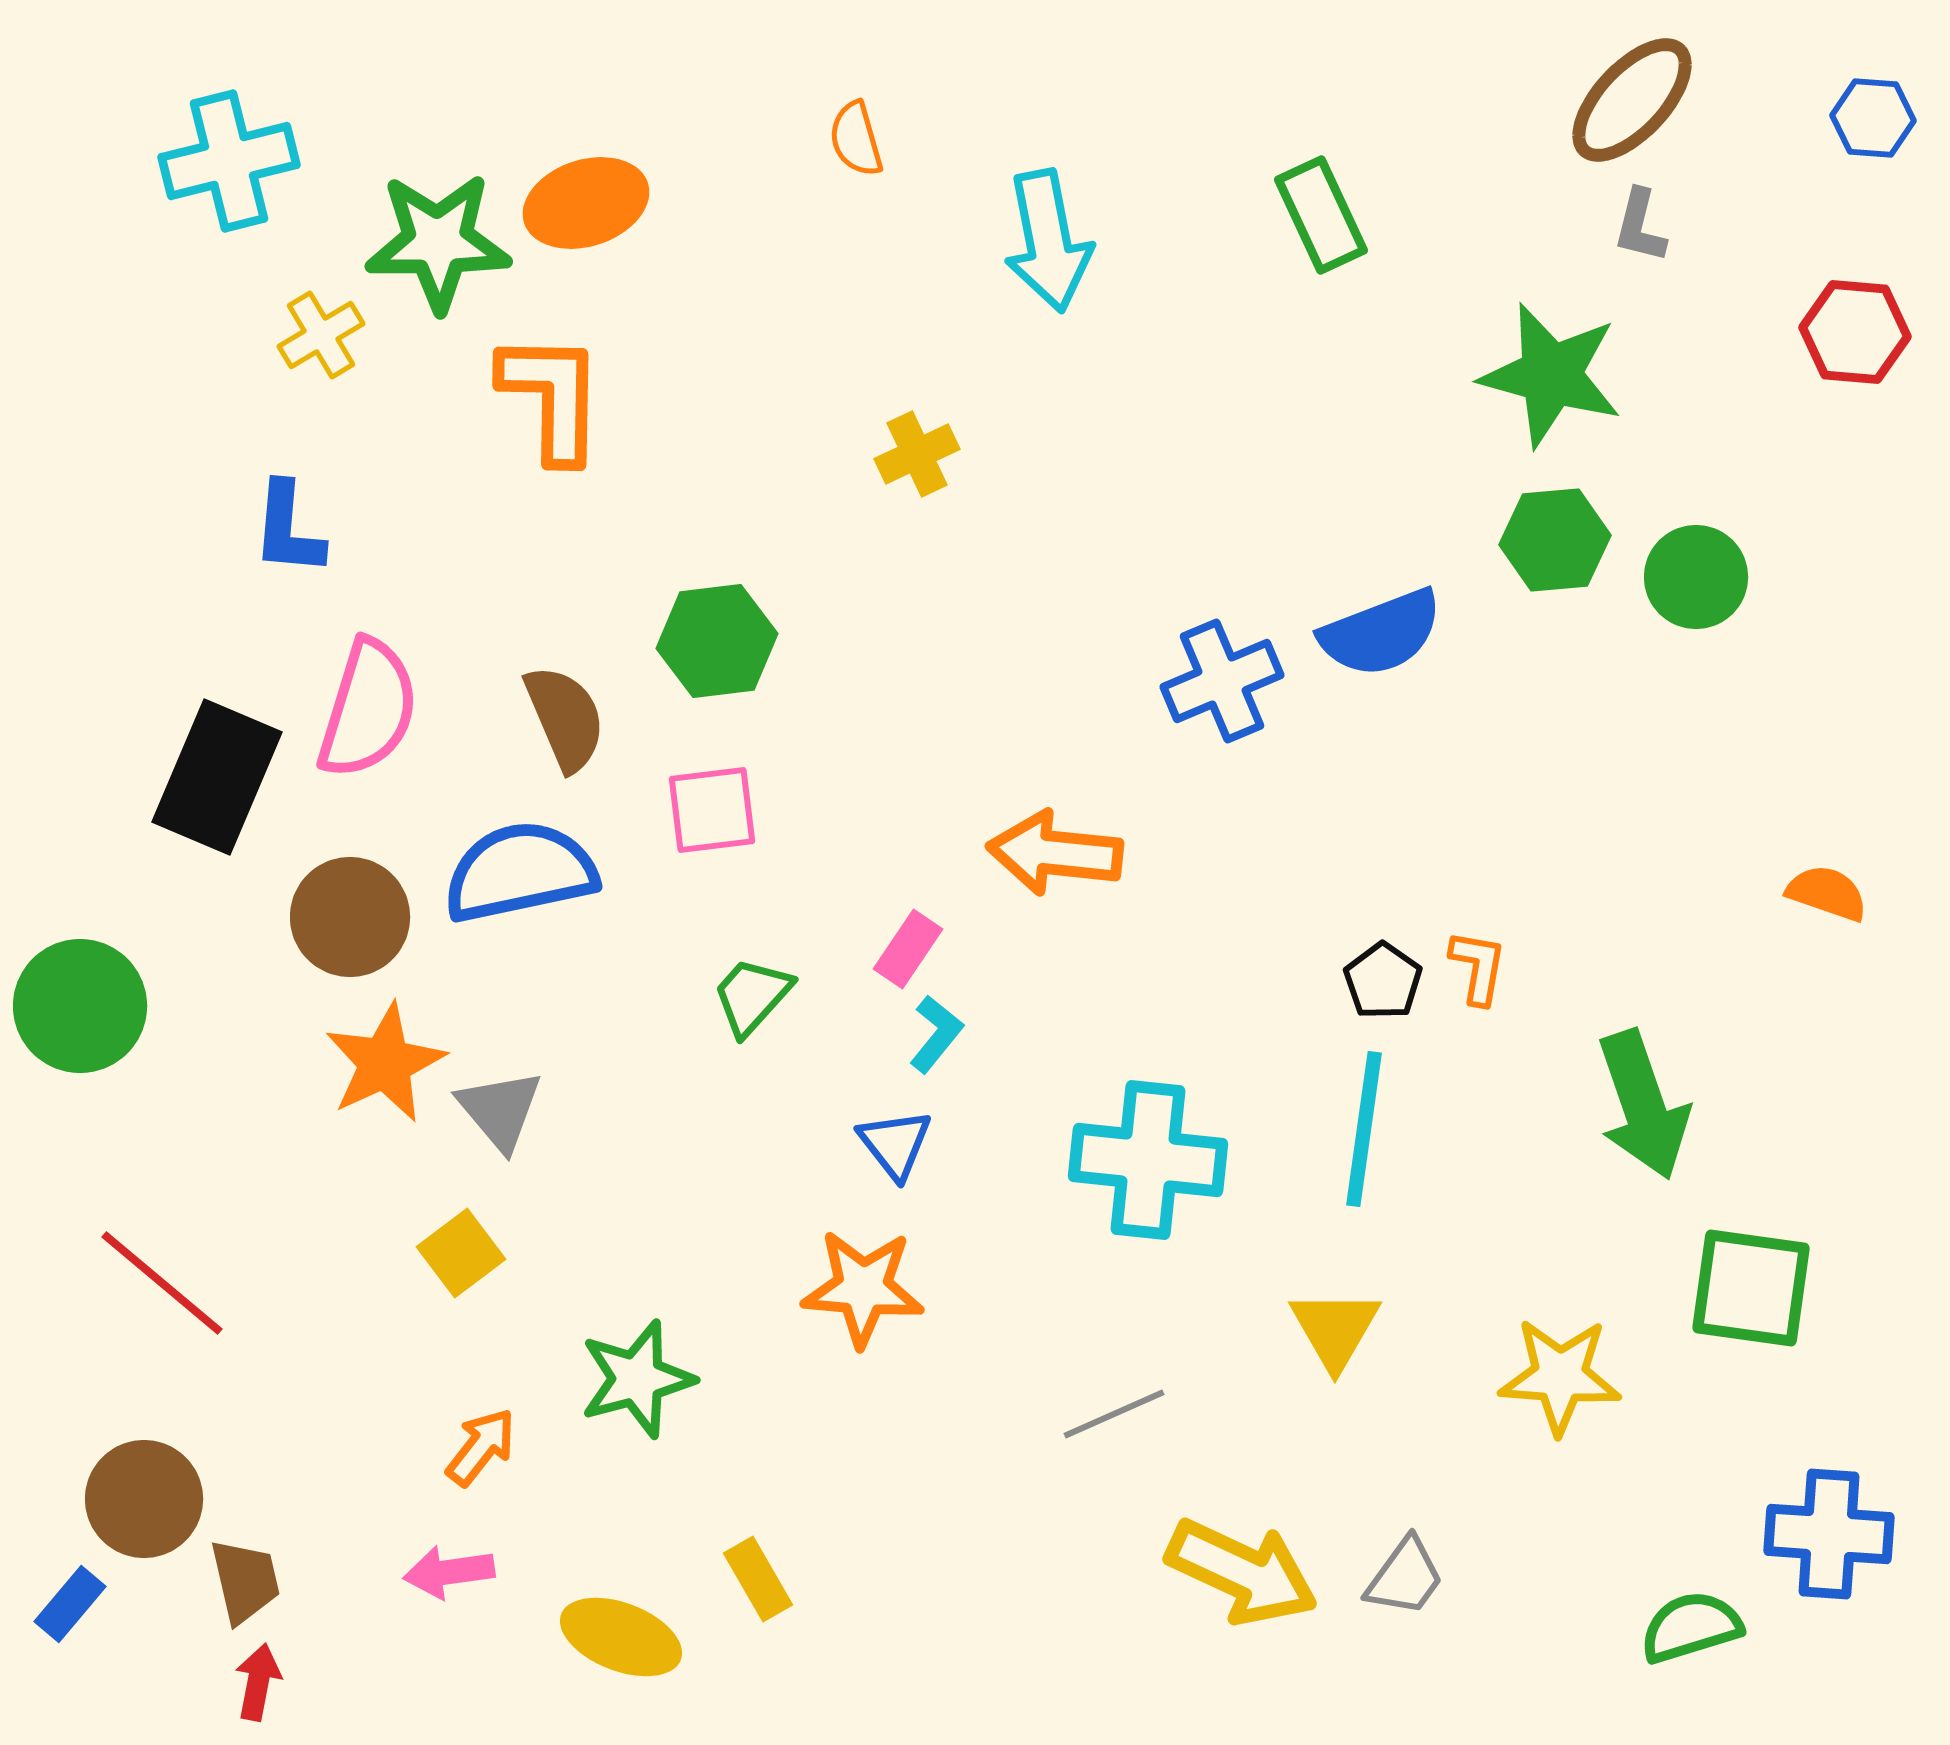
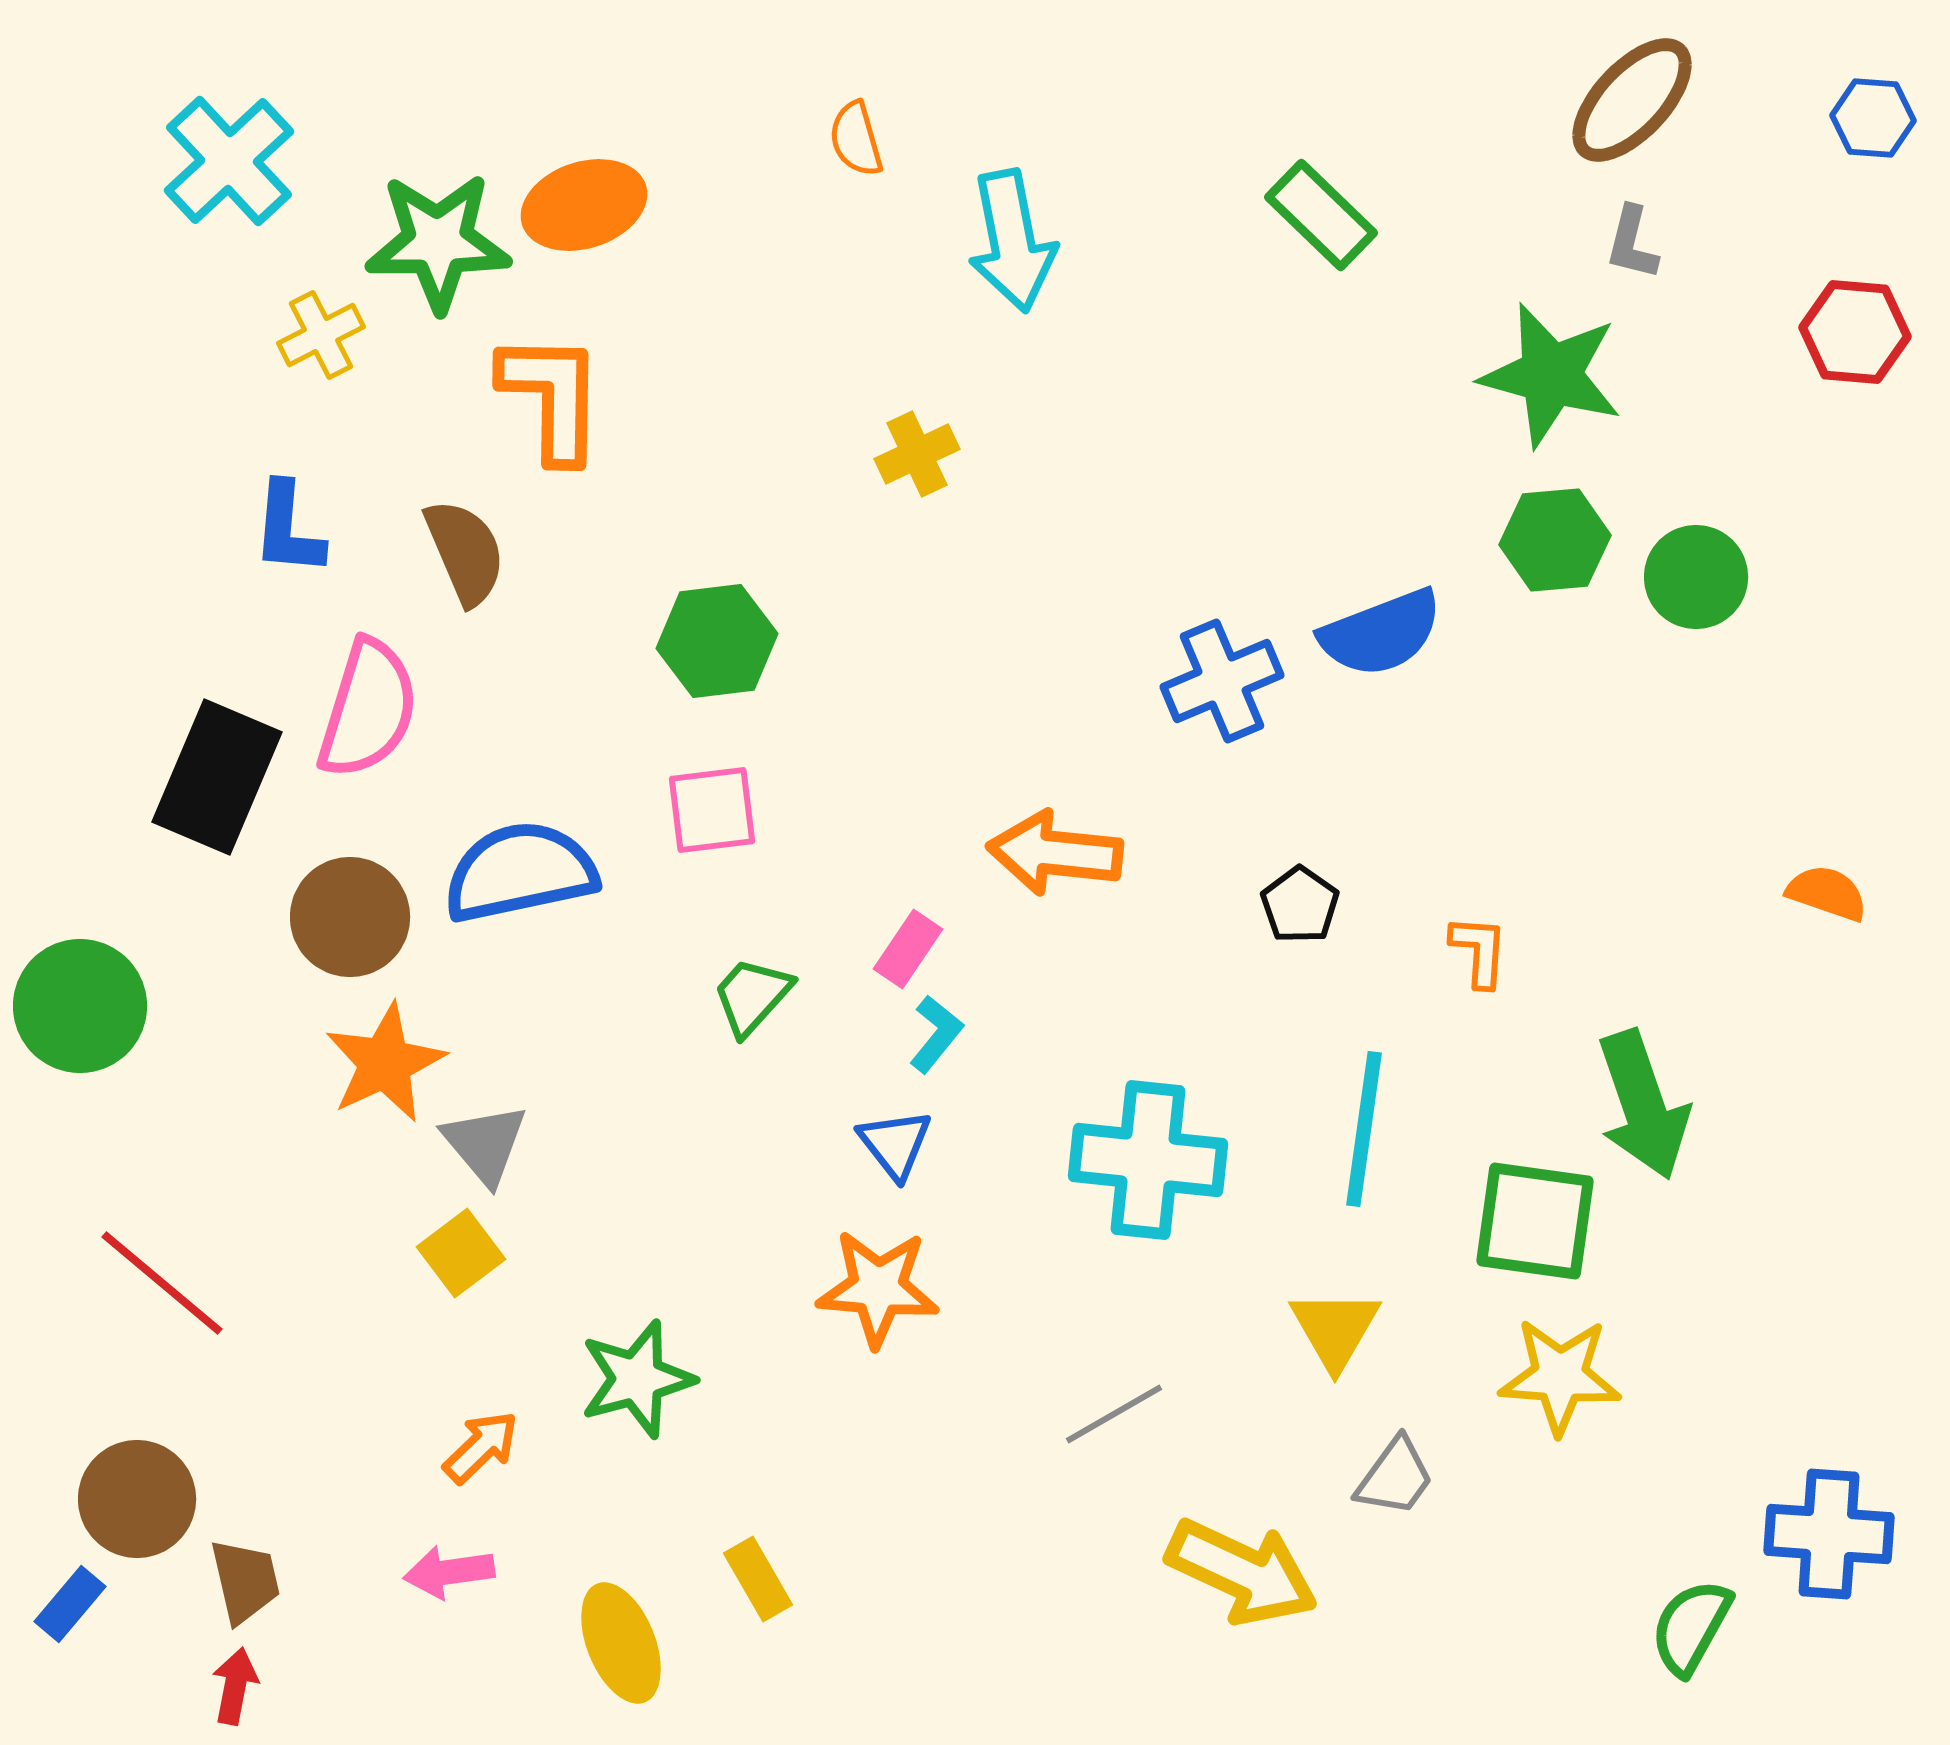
cyan cross at (229, 161): rotated 29 degrees counterclockwise
orange ellipse at (586, 203): moved 2 px left, 2 px down
green rectangle at (1321, 215): rotated 21 degrees counterclockwise
gray L-shape at (1640, 226): moved 8 px left, 17 px down
cyan arrow at (1048, 241): moved 36 px left
yellow cross at (321, 335): rotated 4 degrees clockwise
brown semicircle at (565, 718): moved 100 px left, 166 px up
orange L-shape at (1478, 967): moved 1 px right, 16 px up; rotated 6 degrees counterclockwise
black pentagon at (1383, 981): moved 83 px left, 76 px up
gray triangle at (500, 1110): moved 15 px left, 34 px down
orange star at (863, 1288): moved 15 px right
green square at (1751, 1288): moved 216 px left, 67 px up
gray line at (1114, 1414): rotated 6 degrees counterclockwise
orange arrow at (481, 1447): rotated 8 degrees clockwise
brown circle at (144, 1499): moved 7 px left
gray trapezoid at (1405, 1577): moved 10 px left, 100 px up
green semicircle at (1691, 1627): rotated 44 degrees counterclockwise
yellow ellipse at (621, 1637): moved 6 px down; rotated 47 degrees clockwise
red arrow at (258, 1682): moved 23 px left, 4 px down
